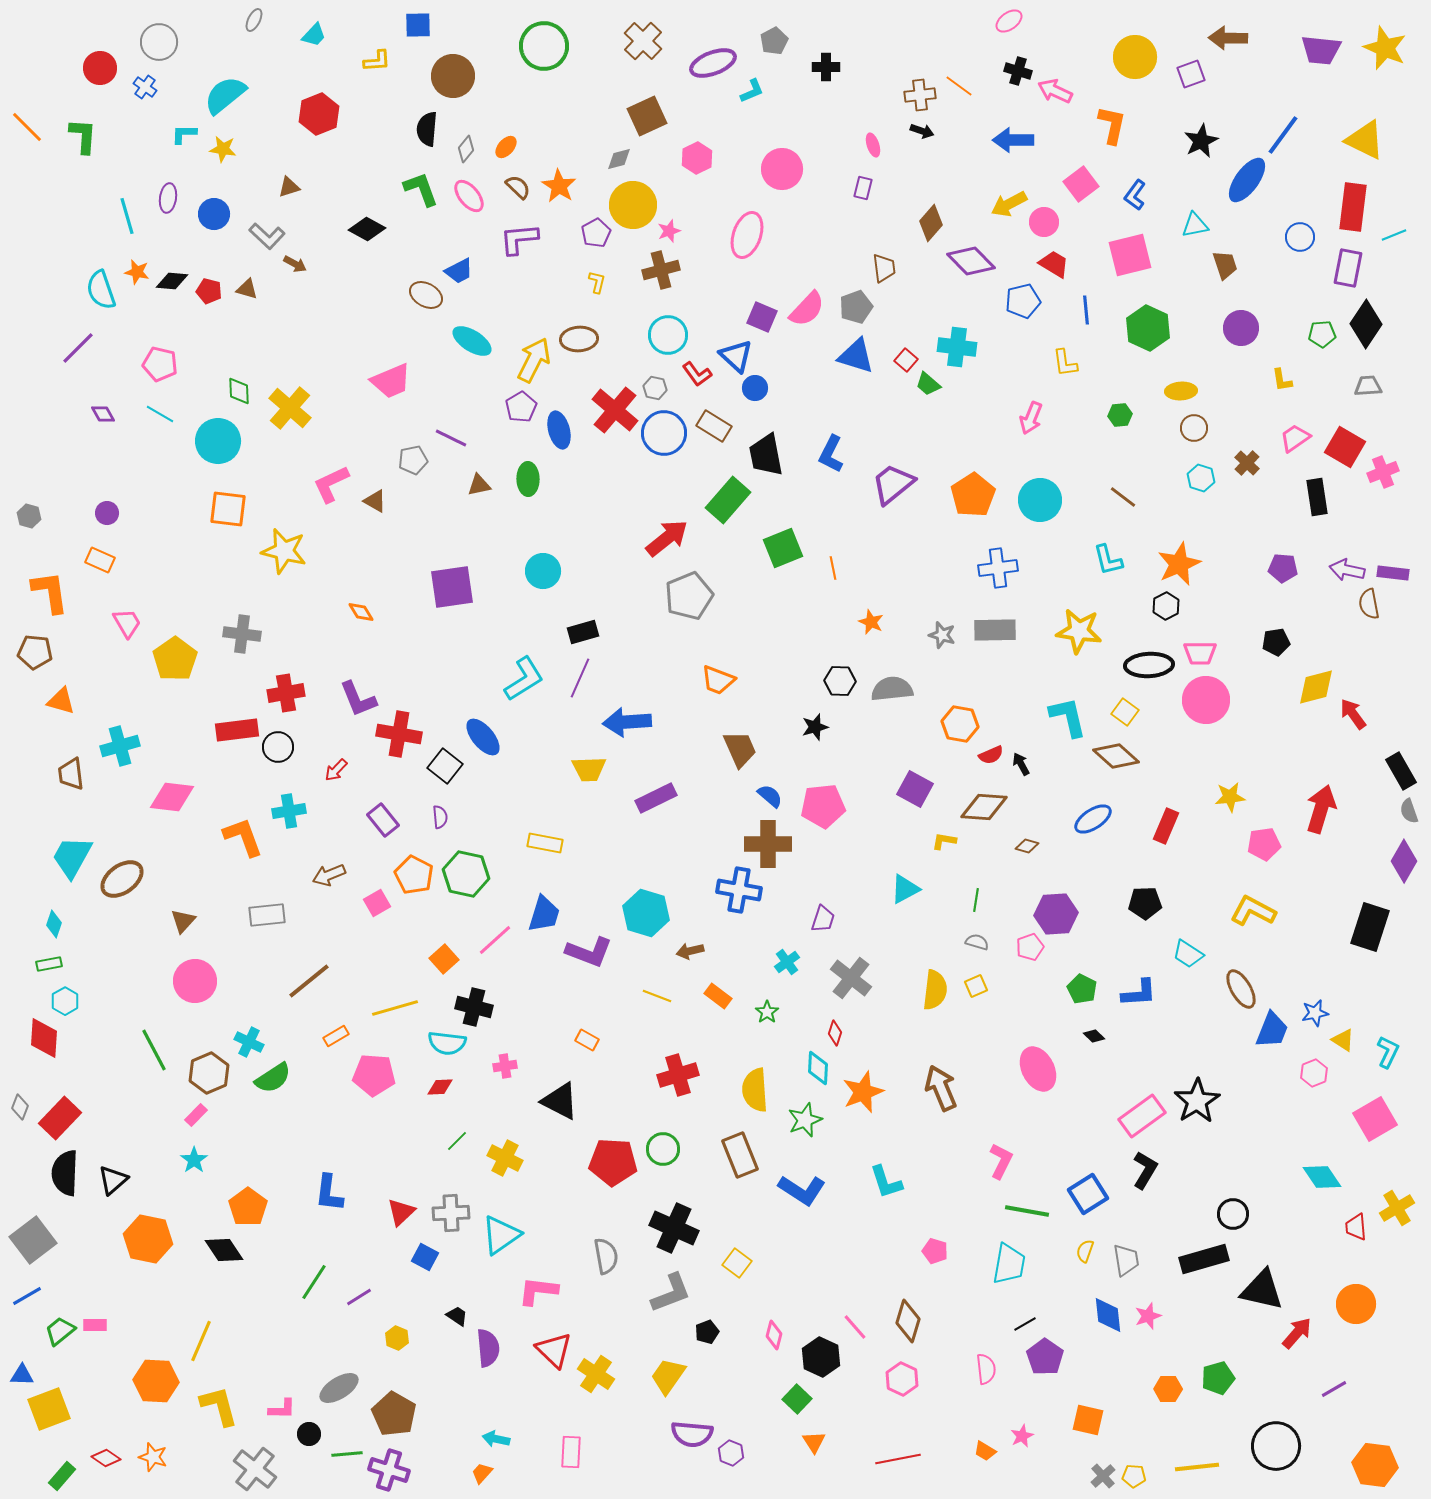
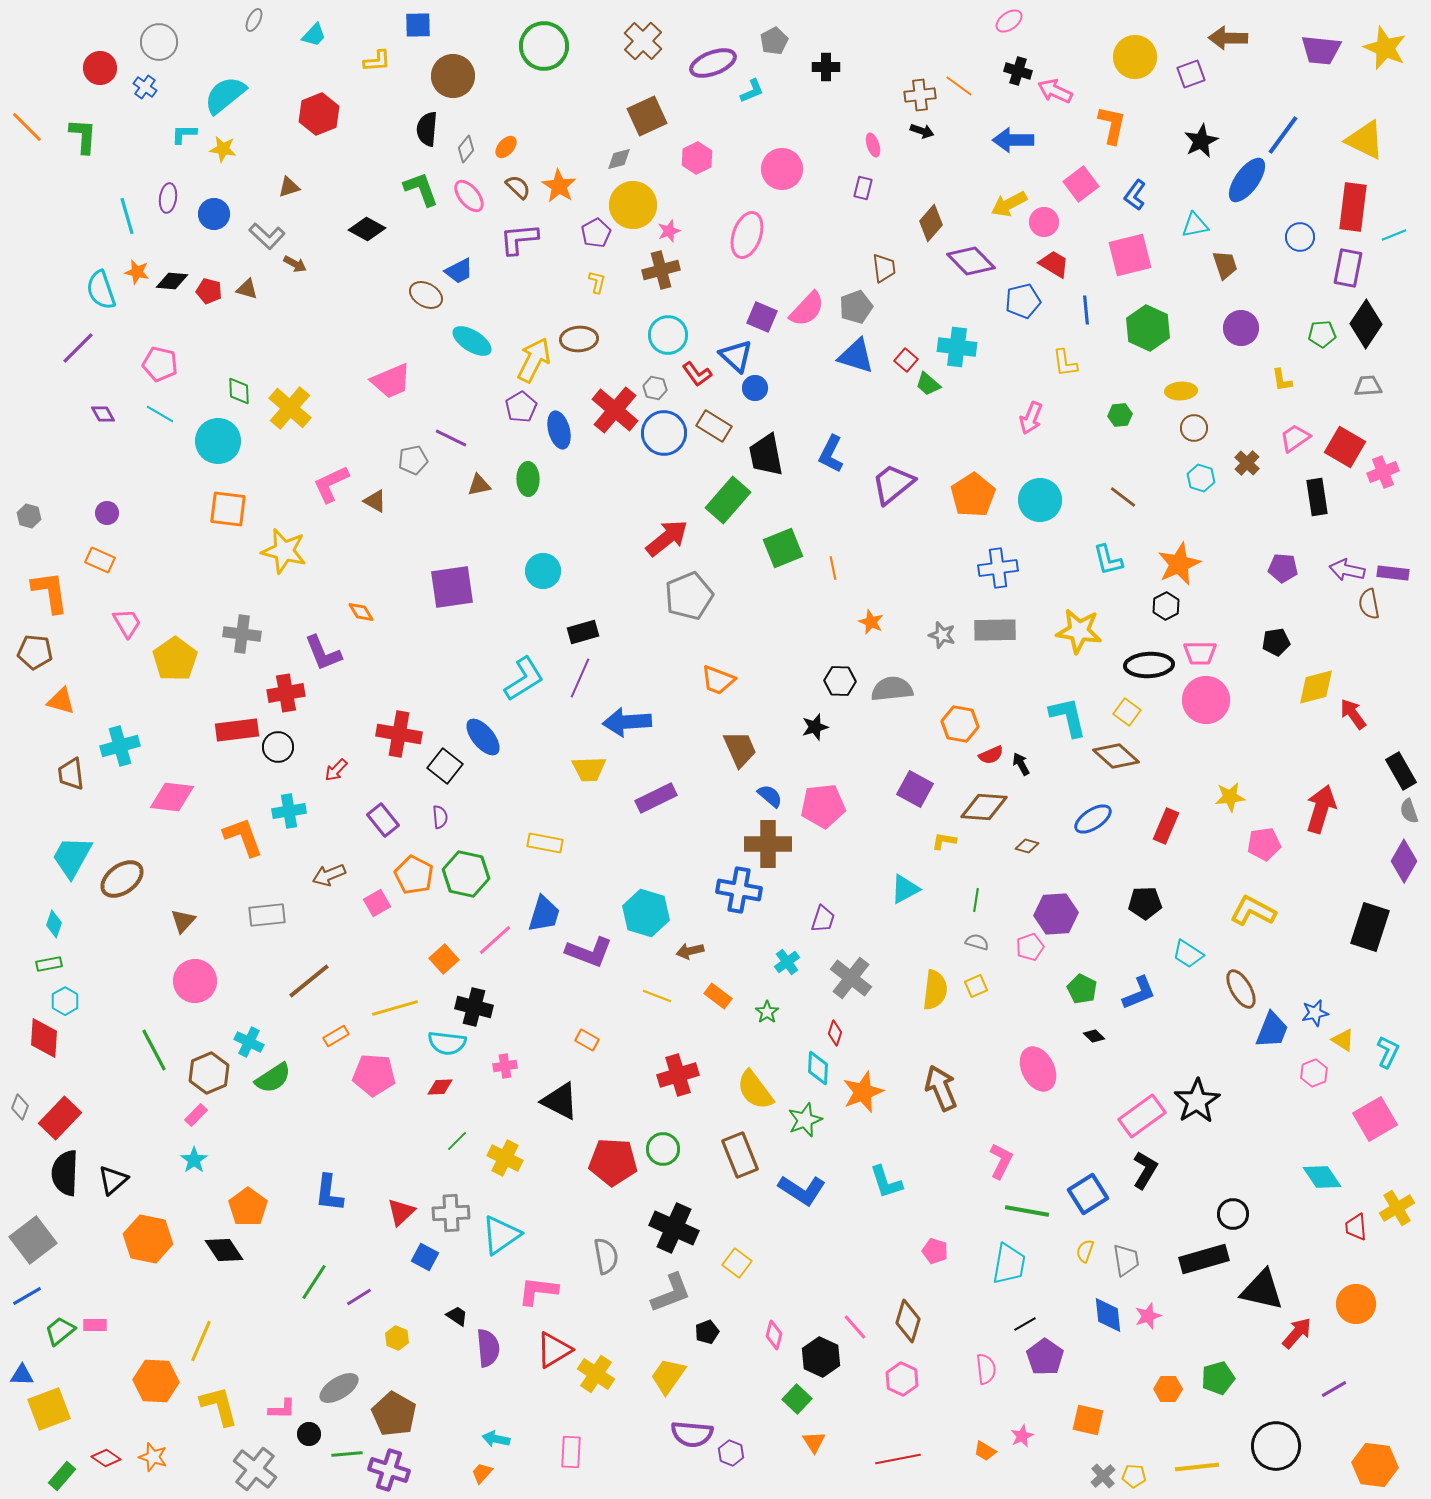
purple L-shape at (358, 699): moved 35 px left, 46 px up
yellow square at (1125, 712): moved 2 px right
blue L-shape at (1139, 993): rotated 18 degrees counterclockwise
yellow semicircle at (755, 1090): rotated 33 degrees counterclockwise
red triangle at (554, 1350): rotated 45 degrees clockwise
